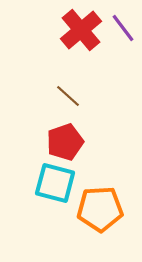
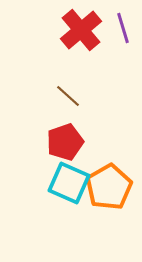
purple line: rotated 20 degrees clockwise
cyan square: moved 14 px right; rotated 9 degrees clockwise
orange pentagon: moved 9 px right, 22 px up; rotated 27 degrees counterclockwise
